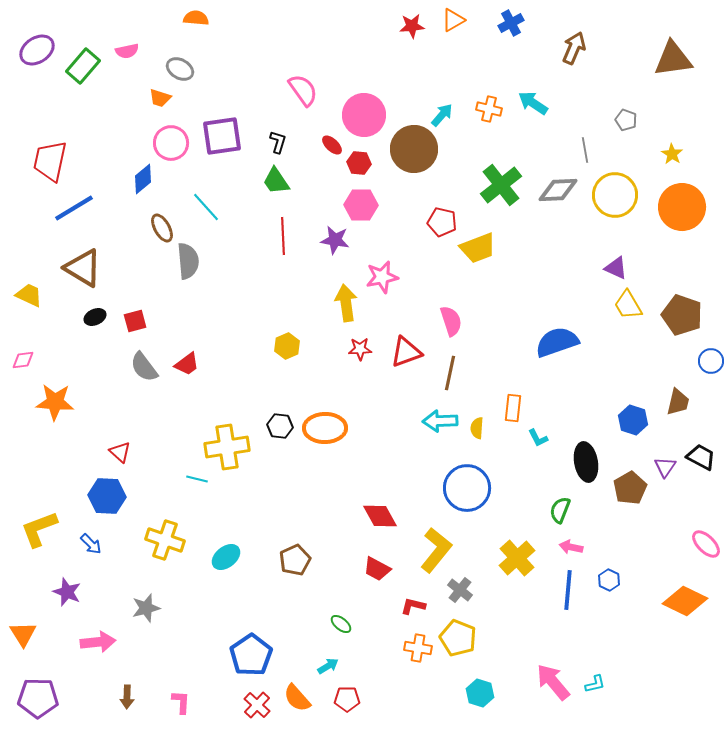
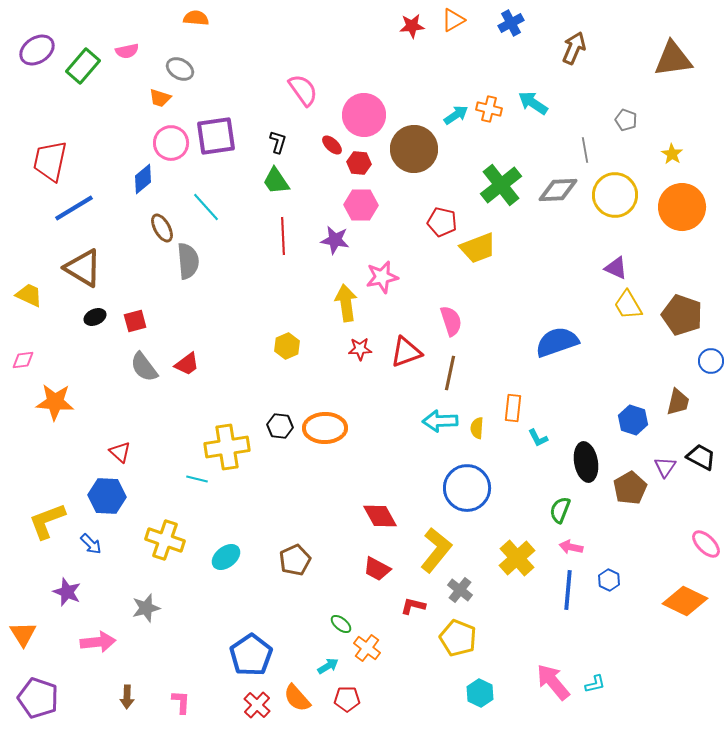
cyan arrow at (442, 115): moved 14 px right; rotated 15 degrees clockwise
purple square at (222, 136): moved 6 px left
yellow L-shape at (39, 529): moved 8 px right, 8 px up
orange cross at (418, 648): moved 51 px left; rotated 28 degrees clockwise
cyan hexagon at (480, 693): rotated 8 degrees clockwise
purple pentagon at (38, 698): rotated 18 degrees clockwise
